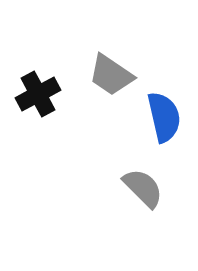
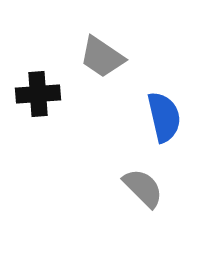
gray trapezoid: moved 9 px left, 18 px up
black cross: rotated 24 degrees clockwise
